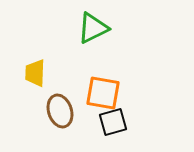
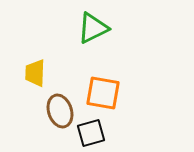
black square: moved 22 px left, 11 px down
